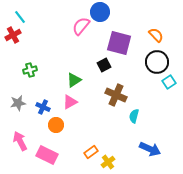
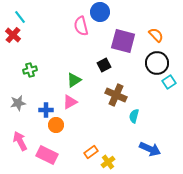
pink semicircle: rotated 54 degrees counterclockwise
red cross: rotated 21 degrees counterclockwise
purple square: moved 4 px right, 2 px up
black circle: moved 1 px down
blue cross: moved 3 px right, 3 px down; rotated 24 degrees counterclockwise
